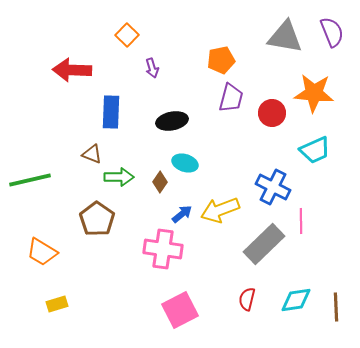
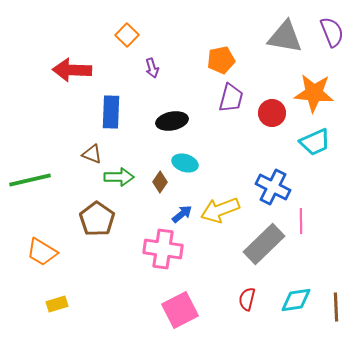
cyan trapezoid: moved 8 px up
